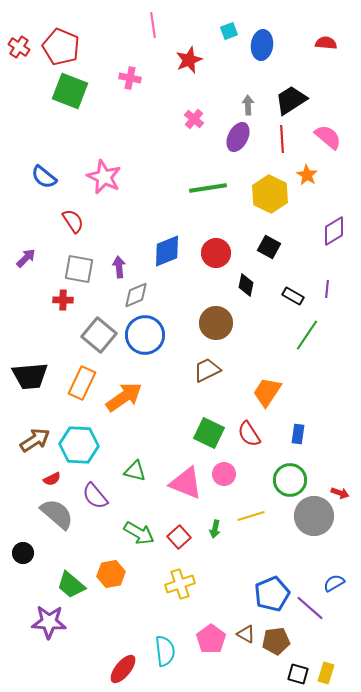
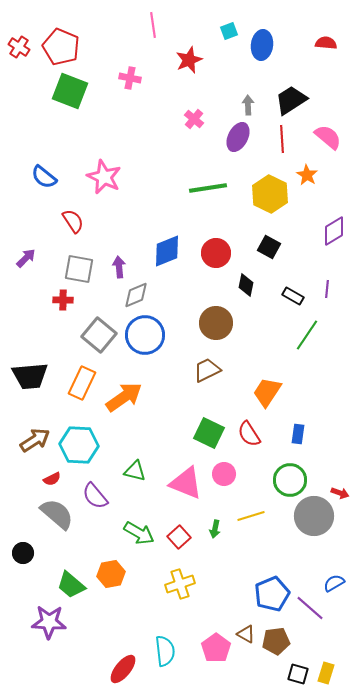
pink pentagon at (211, 639): moved 5 px right, 9 px down
